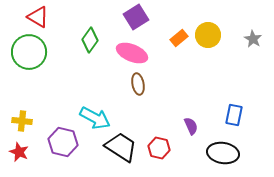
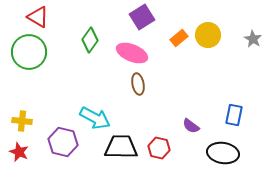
purple square: moved 6 px right
purple semicircle: rotated 150 degrees clockwise
black trapezoid: rotated 32 degrees counterclockwise
